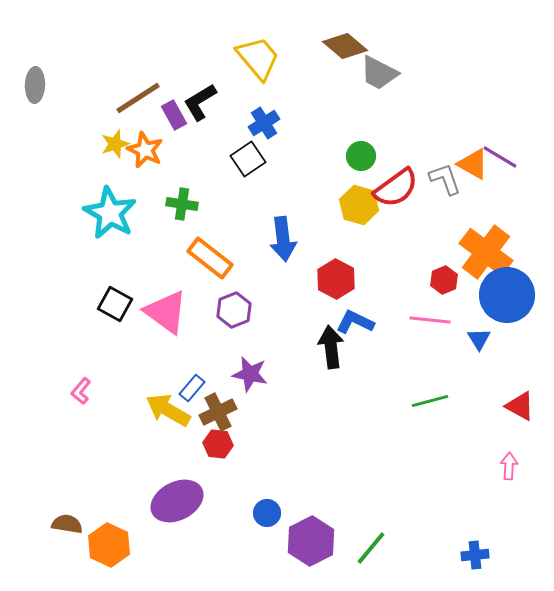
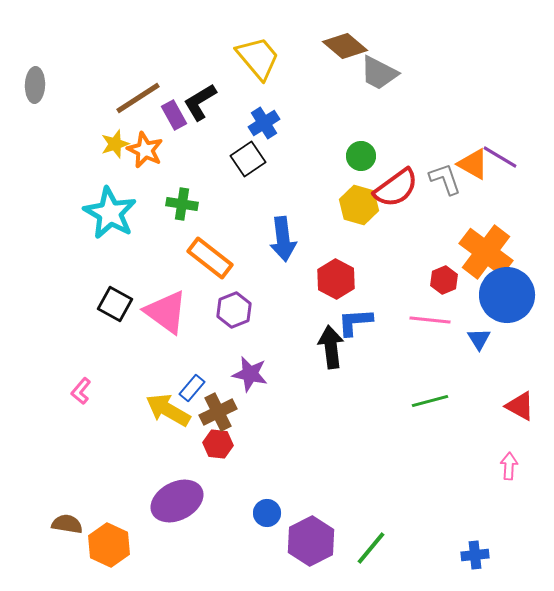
blue L-shape at (355, 322): rotated 30 degrees counterclockwise
